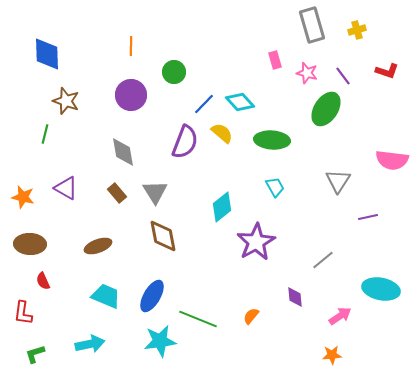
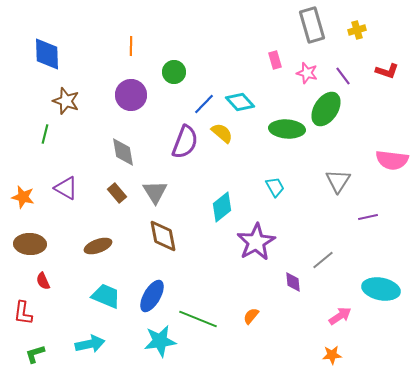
green ellipse at (272, 140): moved 15 px right, 11 px up
purple diamond at (295, 297): moved 2 px left, 15 px up
